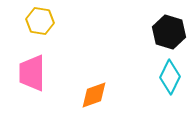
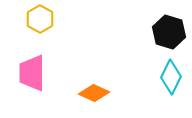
yellow hexagon: moved 2 px up; rotated 20 degrees clockwise
cyan diamond: moved 1 px right
orange diamond: moved 2 px up; rotated 44 degrees clockwise
